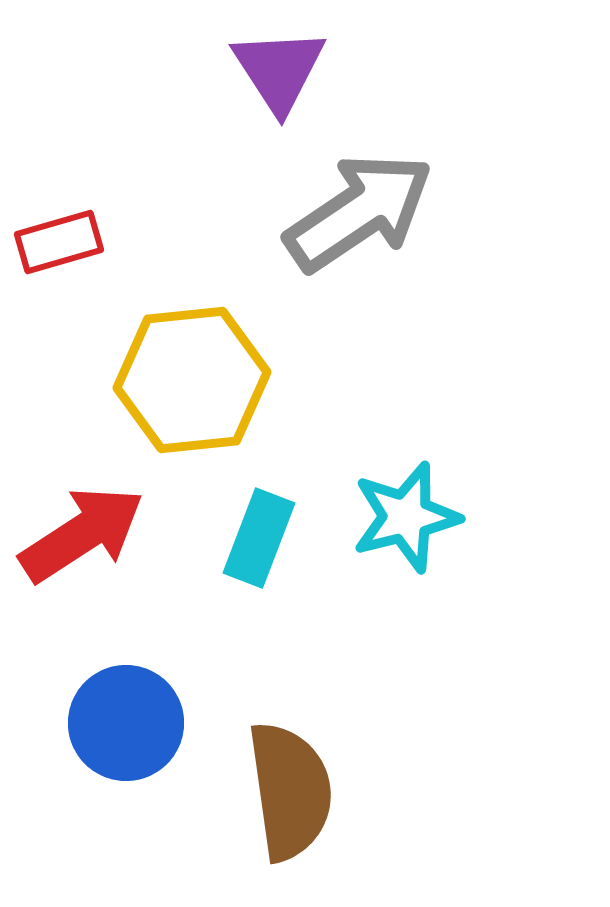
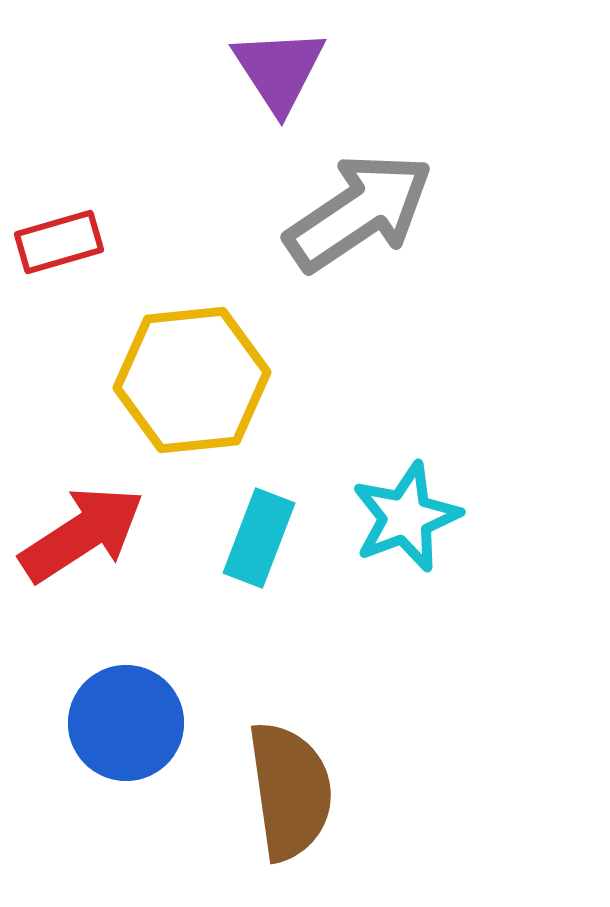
cyan star: rotated 7 degrees counterclockwise
